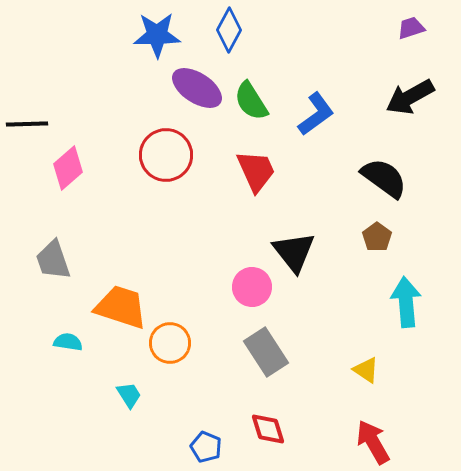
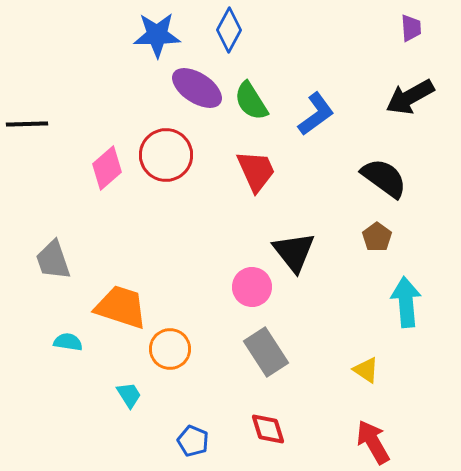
purple trapezoid: rotated 104 degrees clockwise
pink diamond: moved 39 px right
orange circle: moved 6 px down
blue pentagon: moved 13 px left, 6 px up
